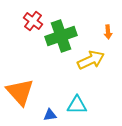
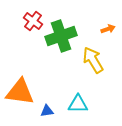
orange arrow: moved 3 px up; rotated 104 degrees counterclockwise
yellow arrow: moved 2 px right; rotated 96 degrees counterclockwise
orange triangle: rotated 40 degrees counterclockwise
cyan triangle: moved 1 px right, 1 px up
blue triangle: moved 3 px left, 4 px up
